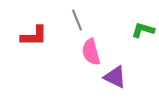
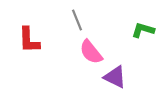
red L-shape: moved 5 px left, 4 px down; rotated 88 degrees clockwise
pink semicircle: rotated 24 degrees counterclockwise
